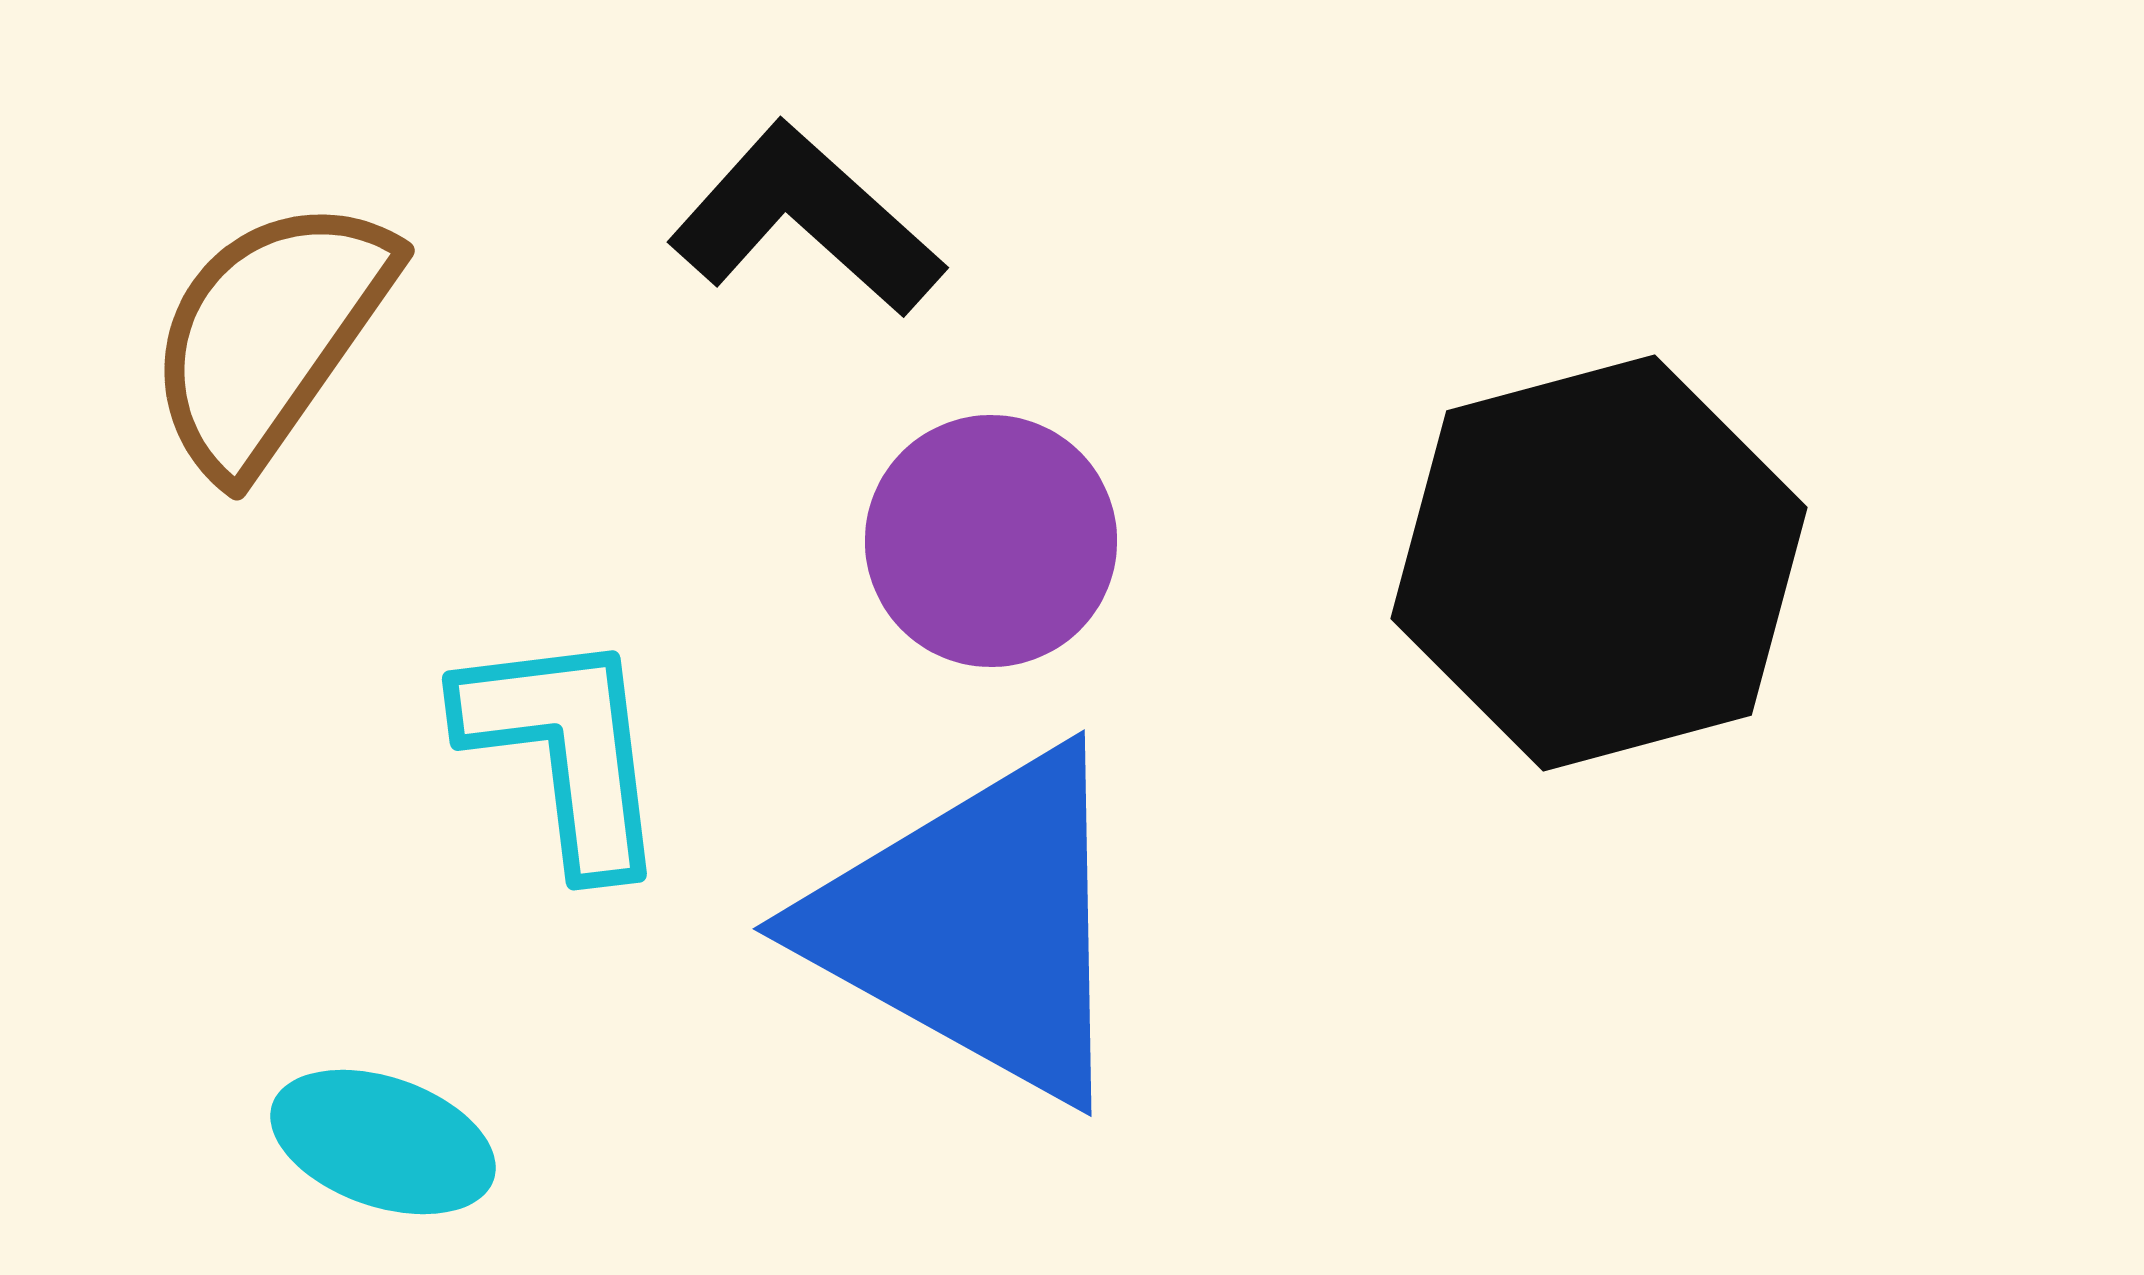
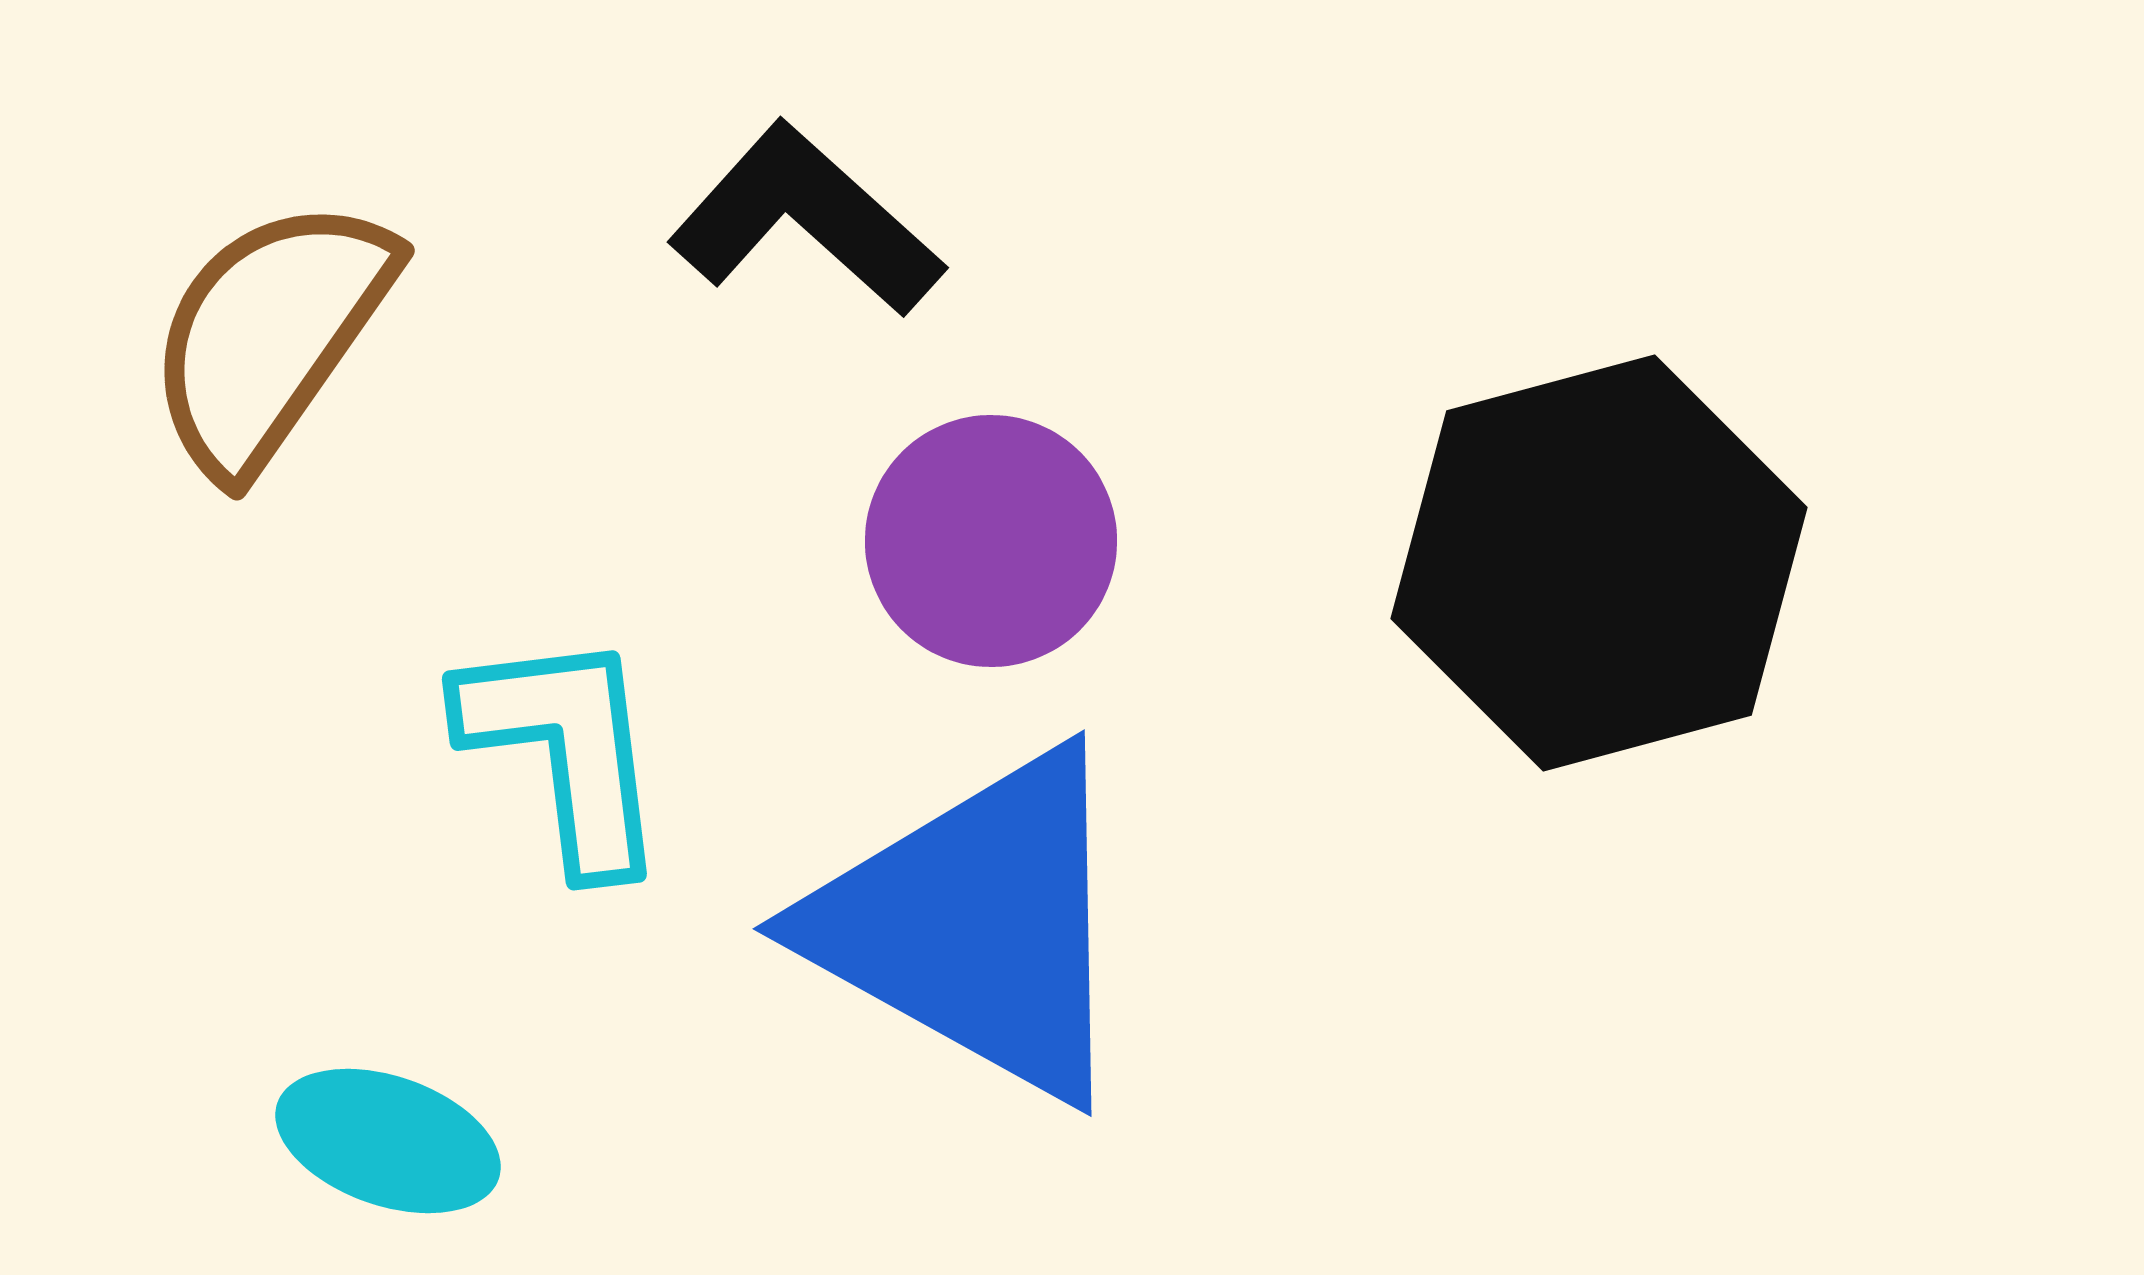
cyan ellipse: moved 5 px right, 1 px up
